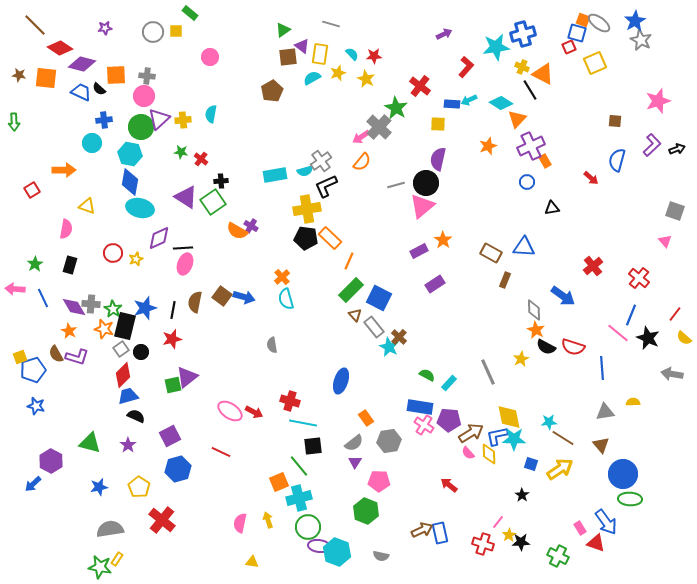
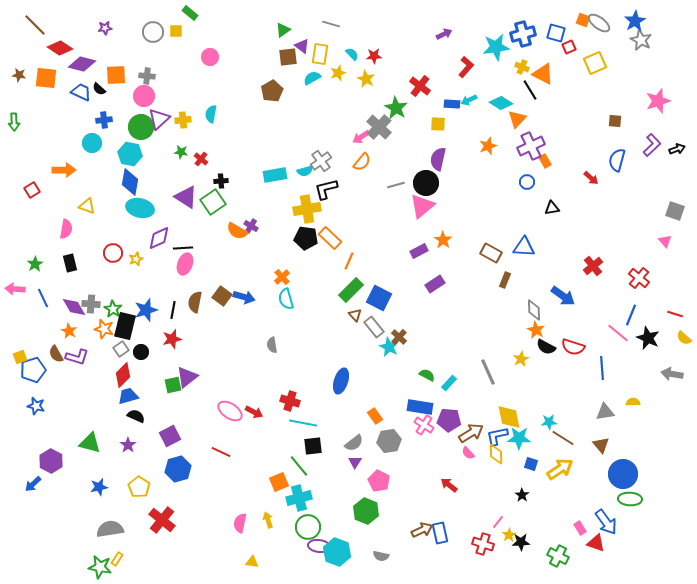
blue square at (577, 33): moved 21 px left
black L-shape at (326, 186): moved 3 px down; rotated 10 degrees clockwise
black rectangle at (70, 265): moved 2 px up; rotated 30 degrees counterclockwise
blue star at (145, 308): moved 1 px right, 2 px down
red line at (675, 314): rotated 70 degrees clockwise
orange rectangle at (366, 418): moved 9 px right, 2 px up
cyan star at (514, 439): moved 5 px right, 1 px up
yellow diamond at (489, 454): moved 7 px right
pink pentagon at (379, 481): rotated 25 degrees clockwise
